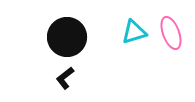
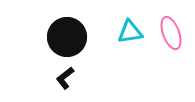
cyan triangle: moved 4 px left; rotated 8 degrees clockwise
